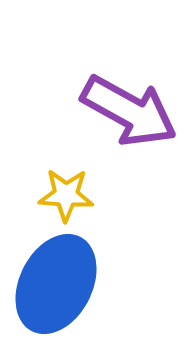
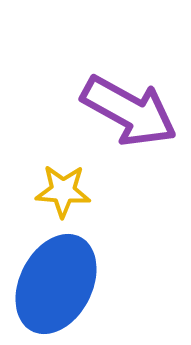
yellow star: moved 3 px left, 4 px up
